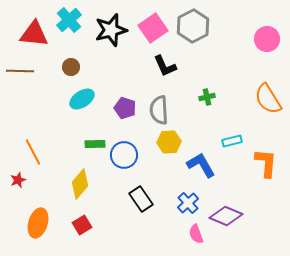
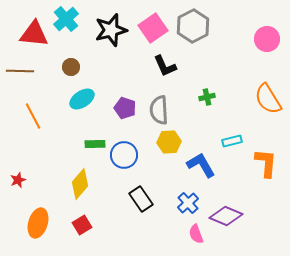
cyan cross: moved 3 px left, 1 px up
orange line: moved 36 px up
